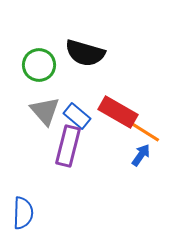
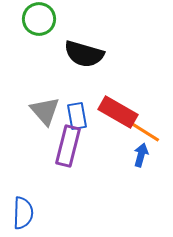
black semicircle: moved 1 px left, 1 px down
green circle: moved 46 px up
blue rectangle: rotated 40 degrees clockwise
blue arrow: rotated 20 degrees counterclockwise
